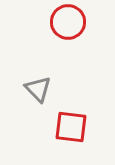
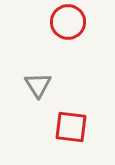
gray triangle: moved 4 px up; rotated 12 degrees clockwise
